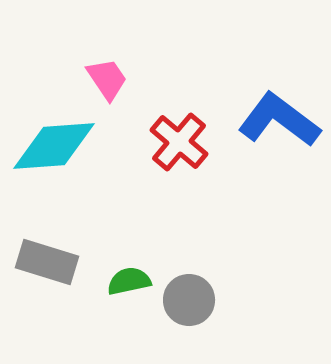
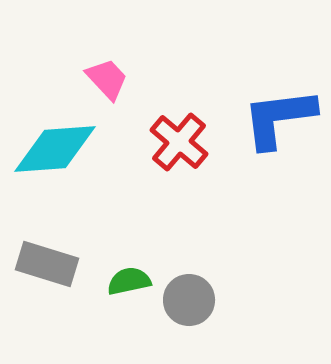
pink trapezoid: rotated 9 degrees counterclockwise
blue L-shape: moved 2 px up; rotated 44 degrees counterclockwise
cyan diamond: moved 1 px right, 3 px down
gray rectangle: moved 2 px down
